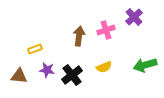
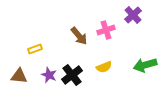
purple cross: moved 1 px left, 2 px up
brown arrow: rotated 132 degrees clockwise
purple star: moved 2 px right, 5 px down; rotated 14 degrees clockwise
